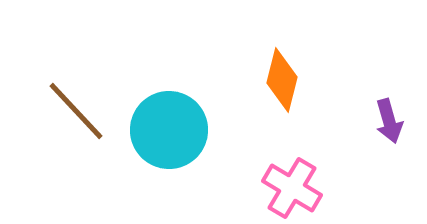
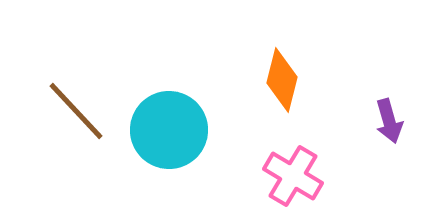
pink cross: moved 1 px right, 12 px up
